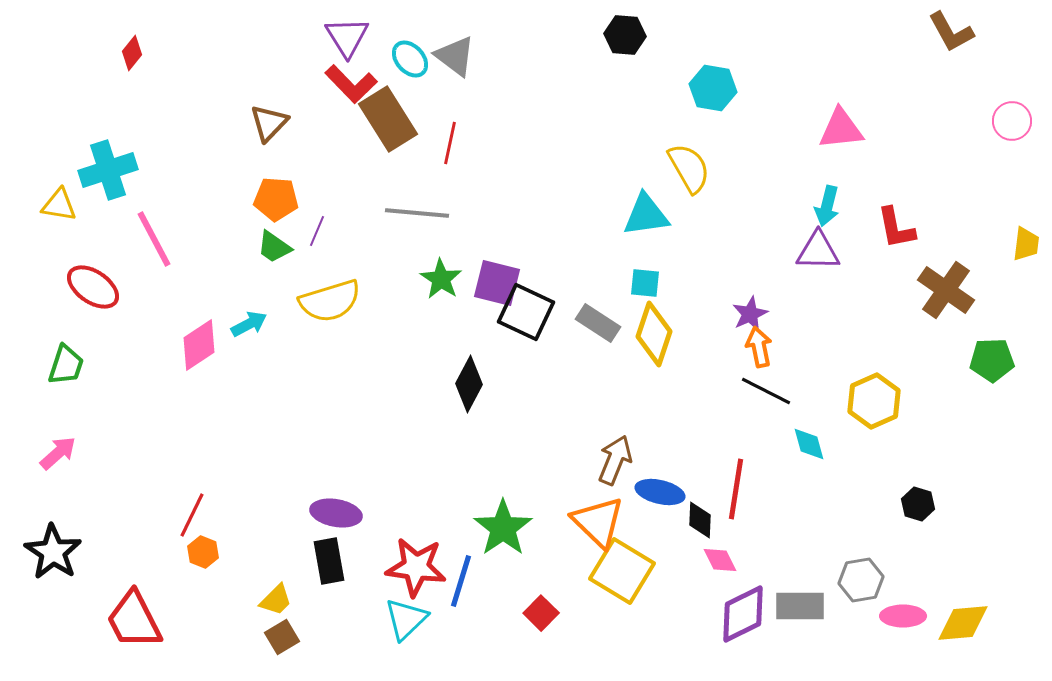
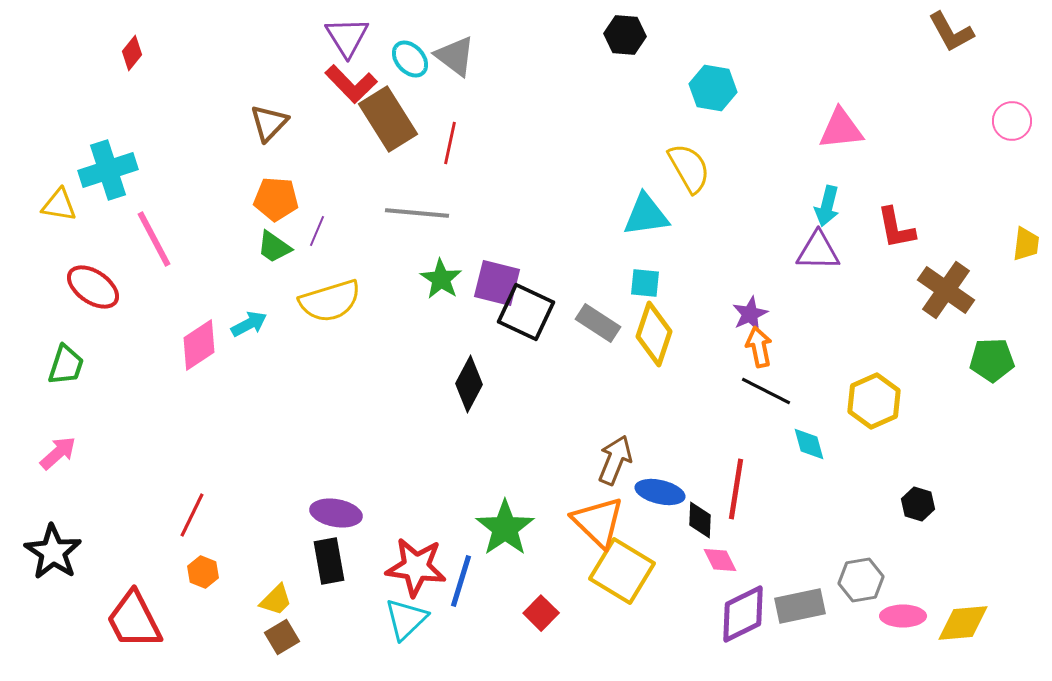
green star at (503, 528): moved 2 px right
orange hexagon at (203, 552): moved 20 px down
gray rectangle at (800, 606): rotated 12 degrees counterclockwise
